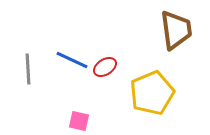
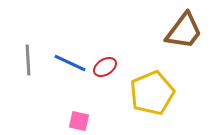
brown trapezoid: moved 8 px right, 1 px down; rotated 45 degrees clockwise
blue line: moved 2 px left, 3 px down
gray line: moved 9 px up
